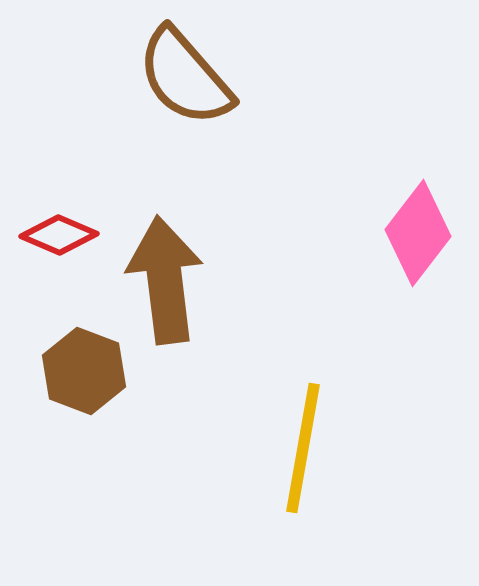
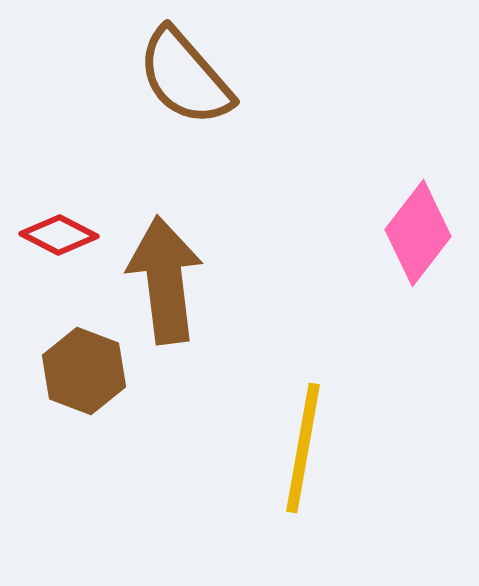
red diamond: rotated 4 degrees clockwise
